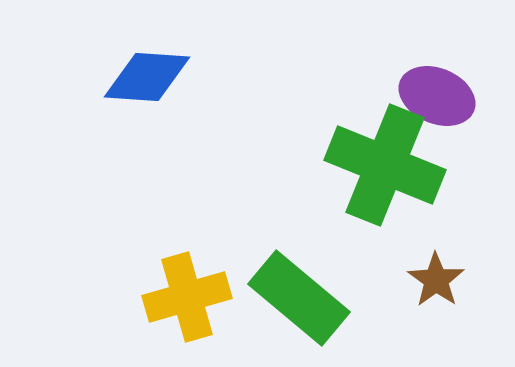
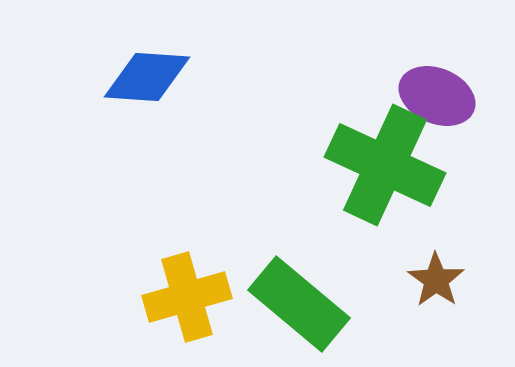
green cross: rotated 3 degrees clockwise
green rectangle: moved 6 px down
